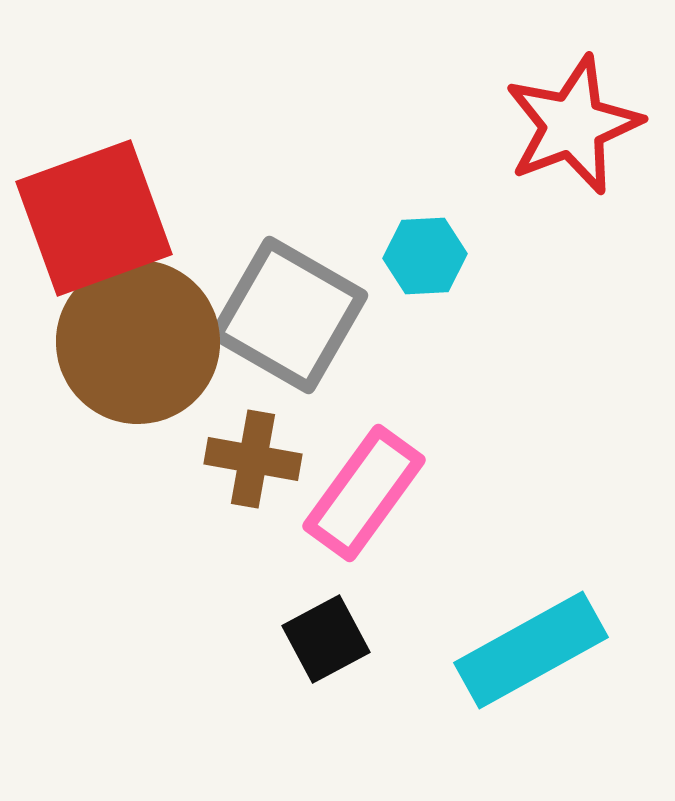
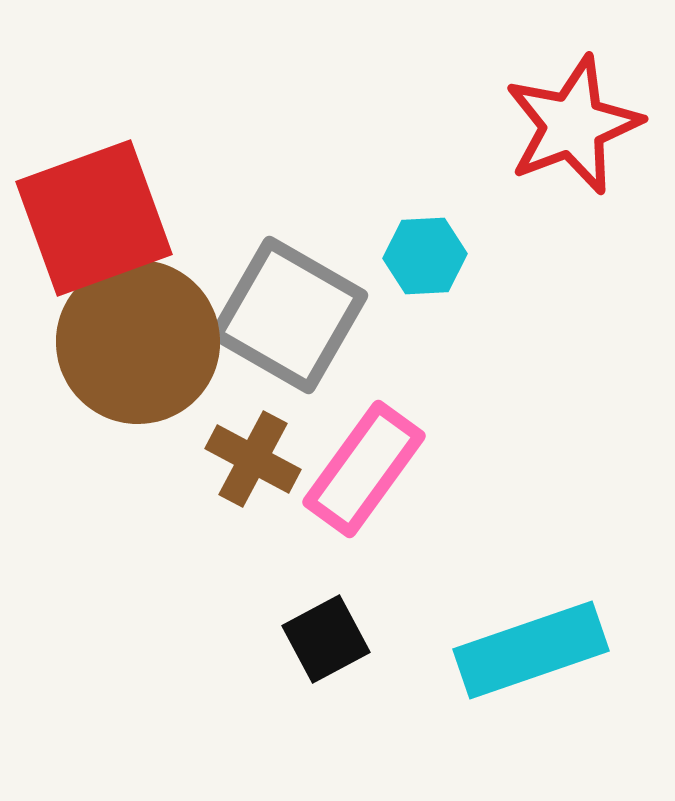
brown cross: rotated 18 degrees clockwise
pink rectangle: moved 24 px up
cyan rectangle: rotated 10 degrees clockwise
